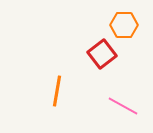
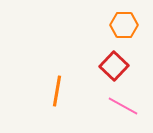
red square: moved 12 px right, 12 px down; rotated 8 degrees counterclockwise
